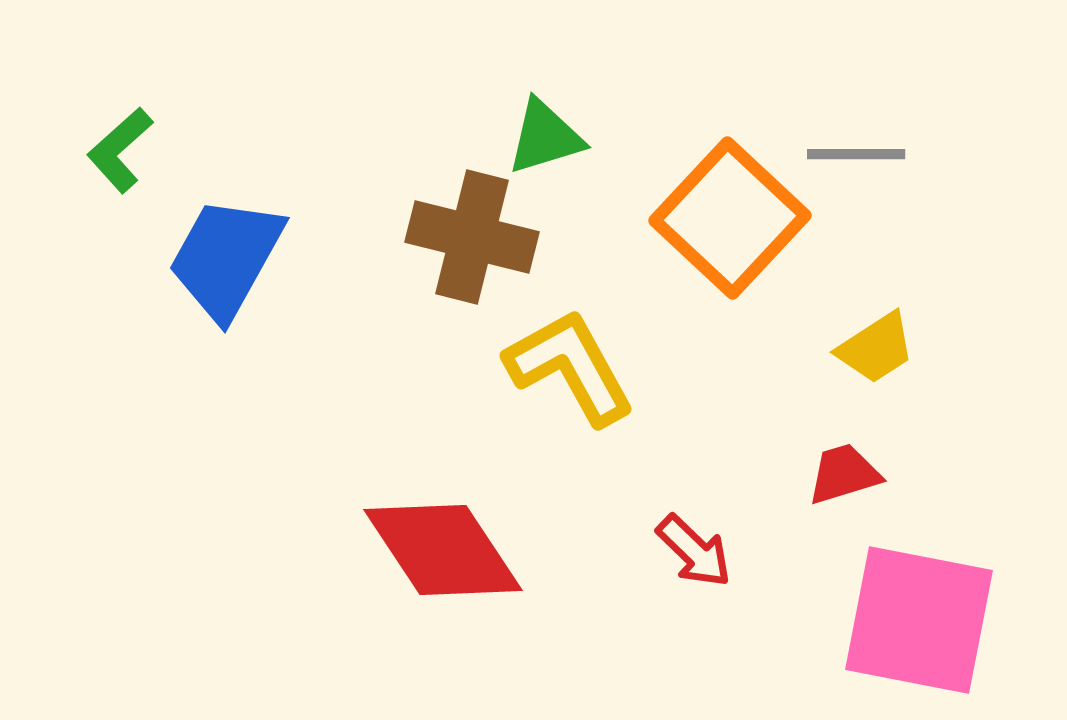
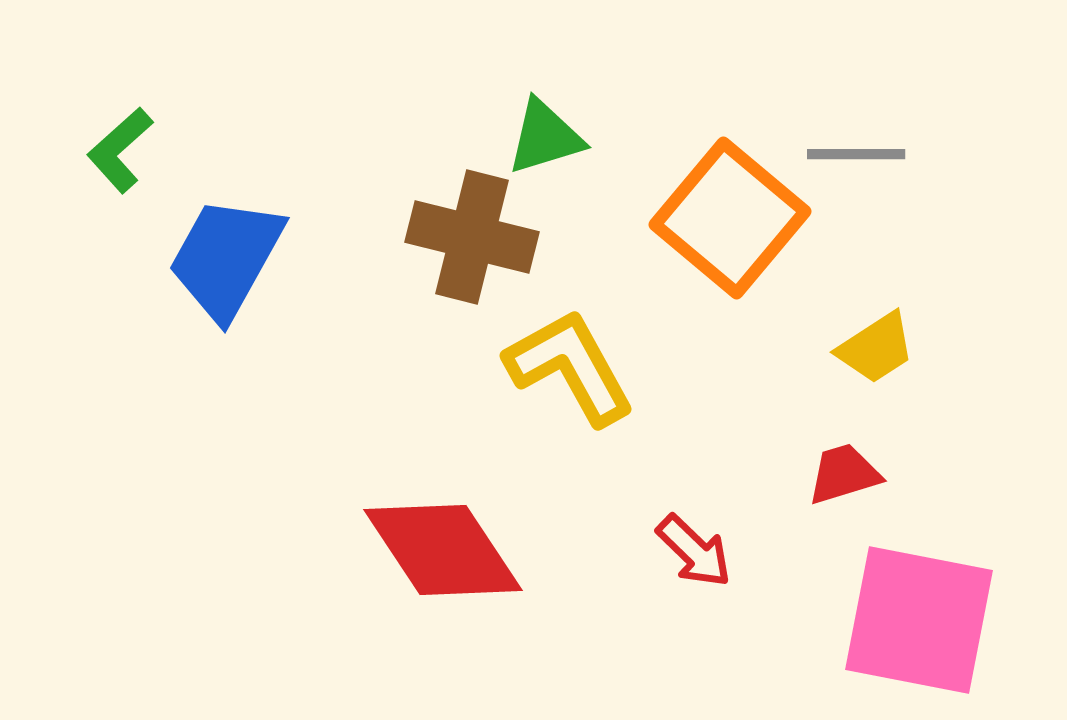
orange square: rotated 3 degrees counterclockwise
